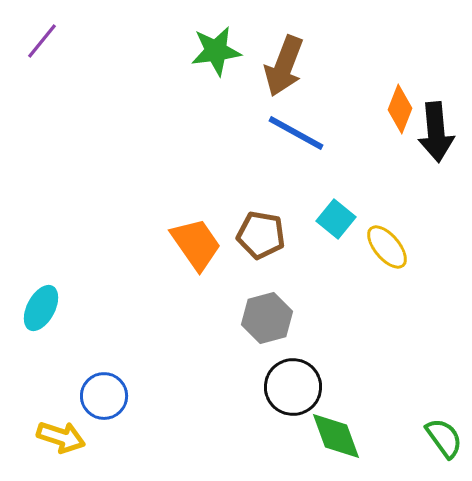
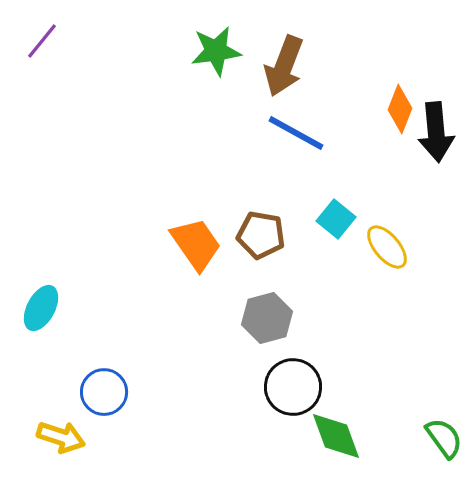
blue circle: moved 4 px up
